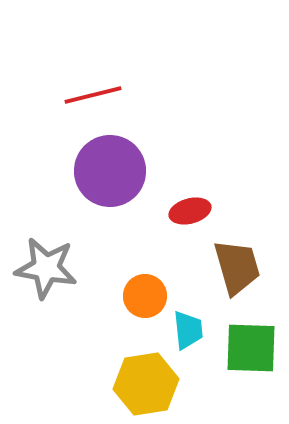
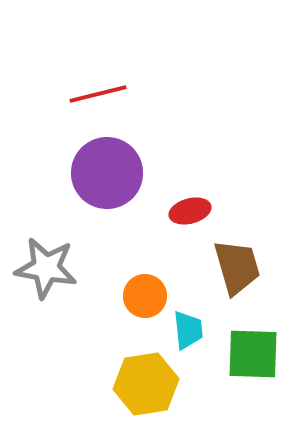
red line: moved 5 px right, 1 px up
purple circle: moved 3 px left, 2 px down
green square: moved 2 px right, 6 px down
